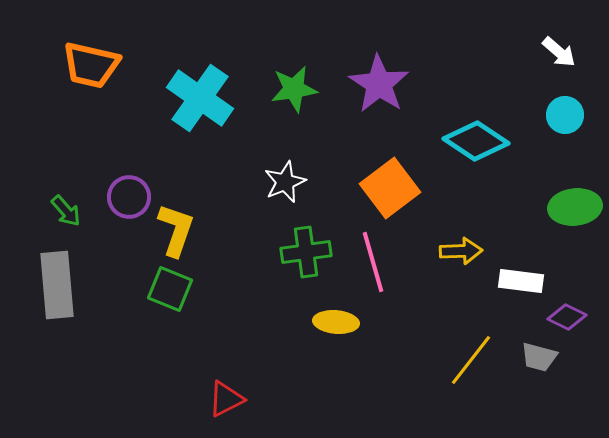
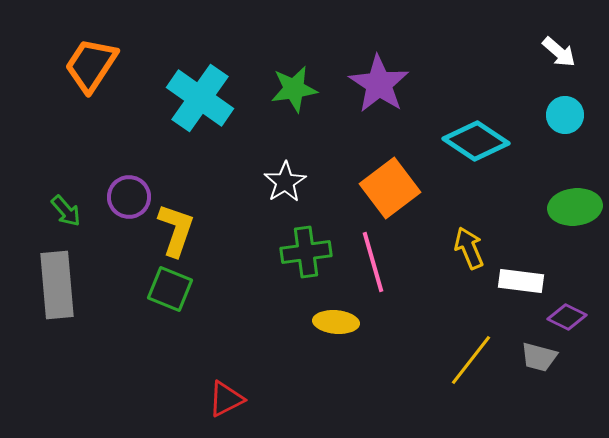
orange trapezoid: rotated 110 degrees clockwise
white star: rotated 9 degrees counterclockwise
yellow arrow: moved 8 px right, 3 px up; rotated 111 degrees counterclockwise
